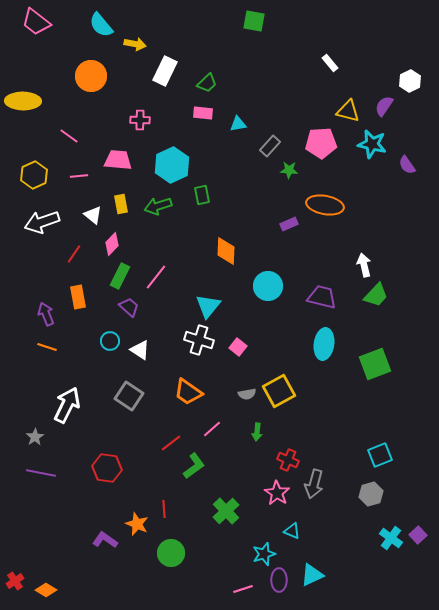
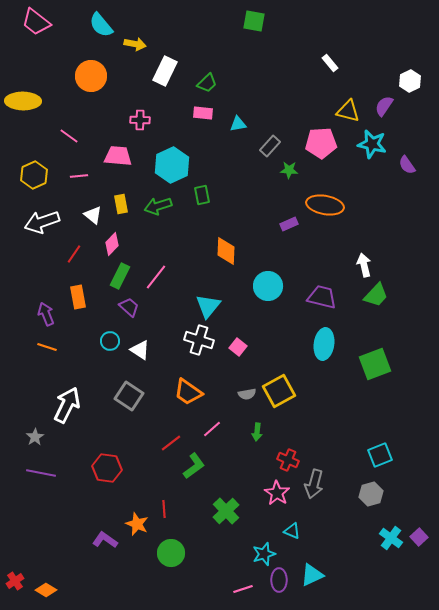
pink trapezoid at (118, 160): moved 4 px up
purple square at (418, 535): moved 1 px right, 2 px down
